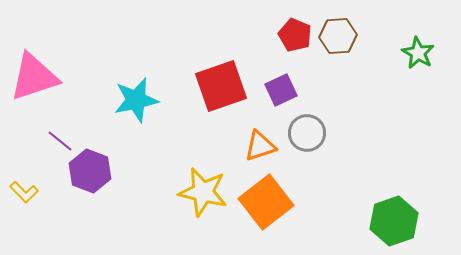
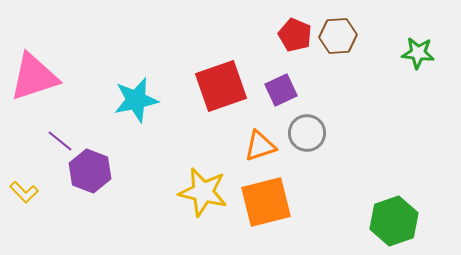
green star: rotated 24 degrees counterclockwise
orange square: rotated 24 degrees clockwise
